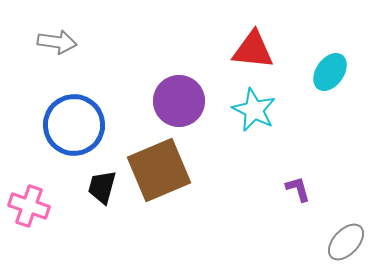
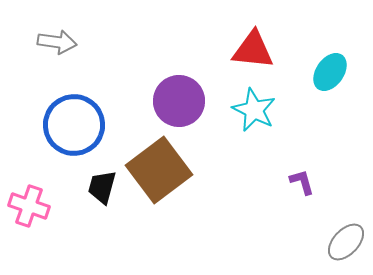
brown square: rotated 14 degrees counterclockwise
purple L-shape: moved 4 px right, 7 px up
